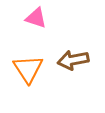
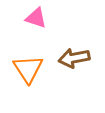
brown arrow: moved 1 px right, 2 px up
